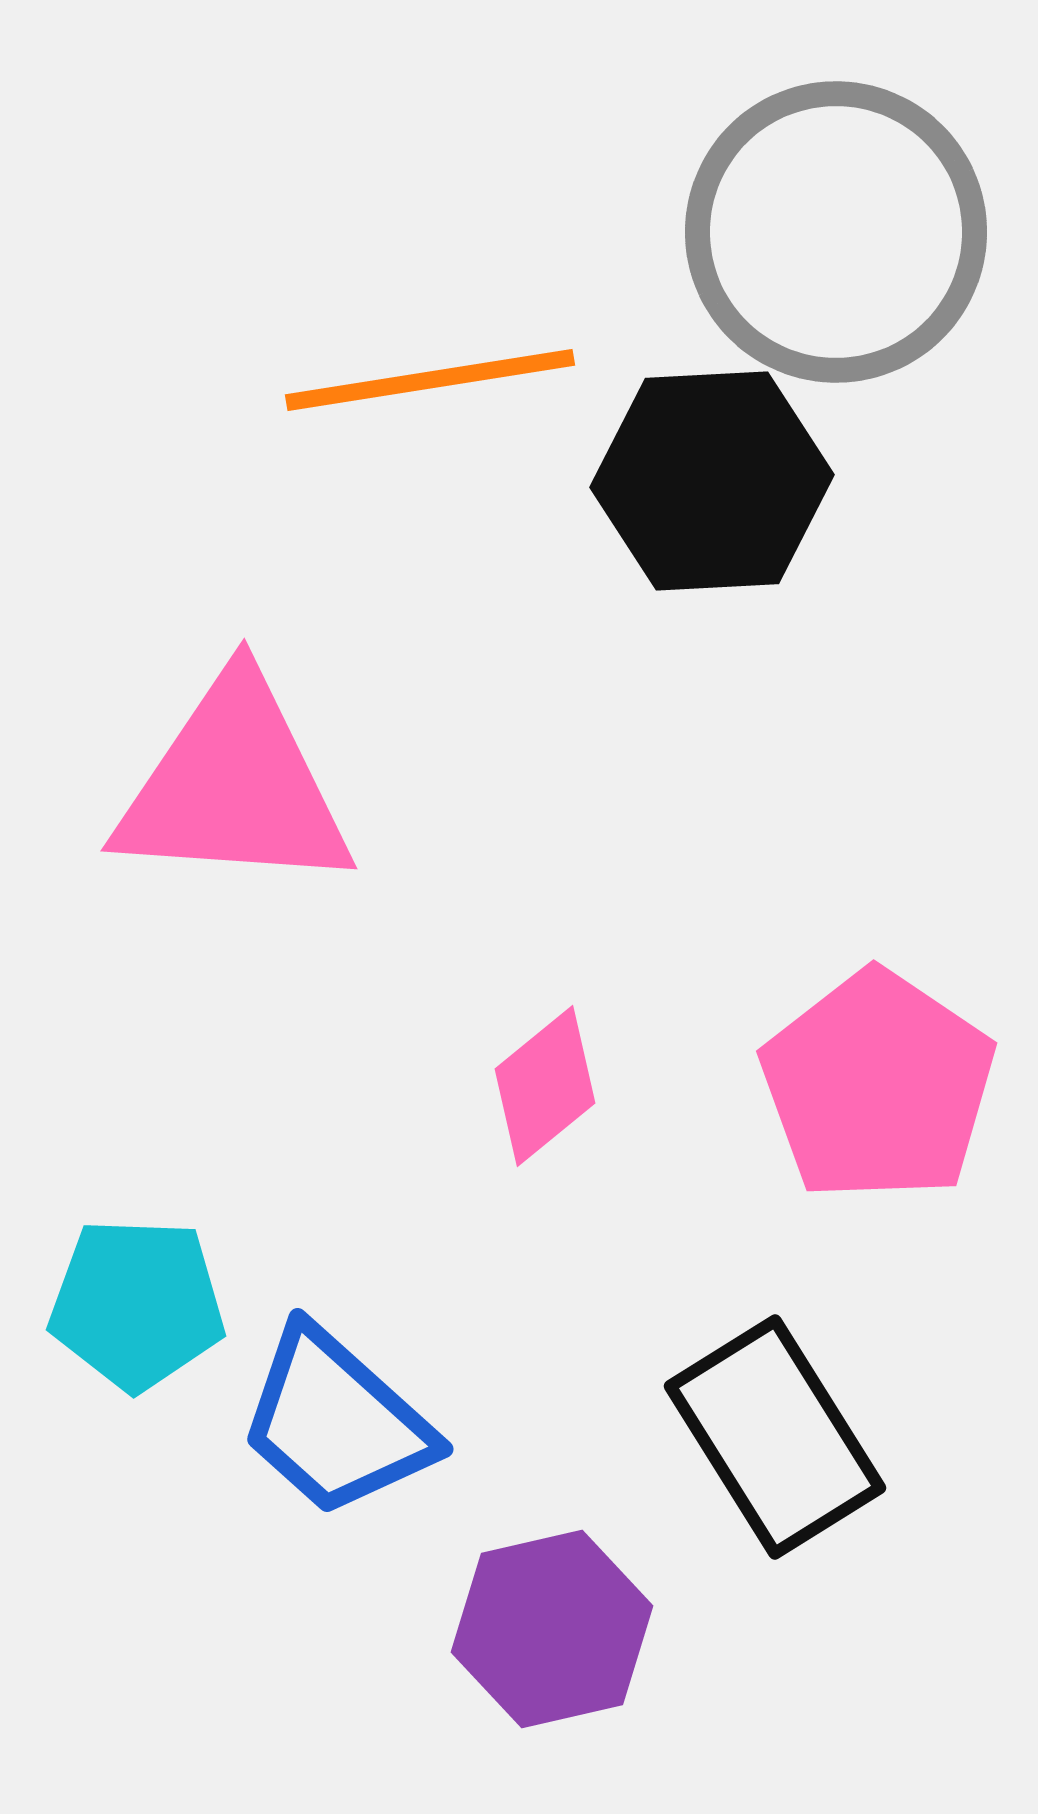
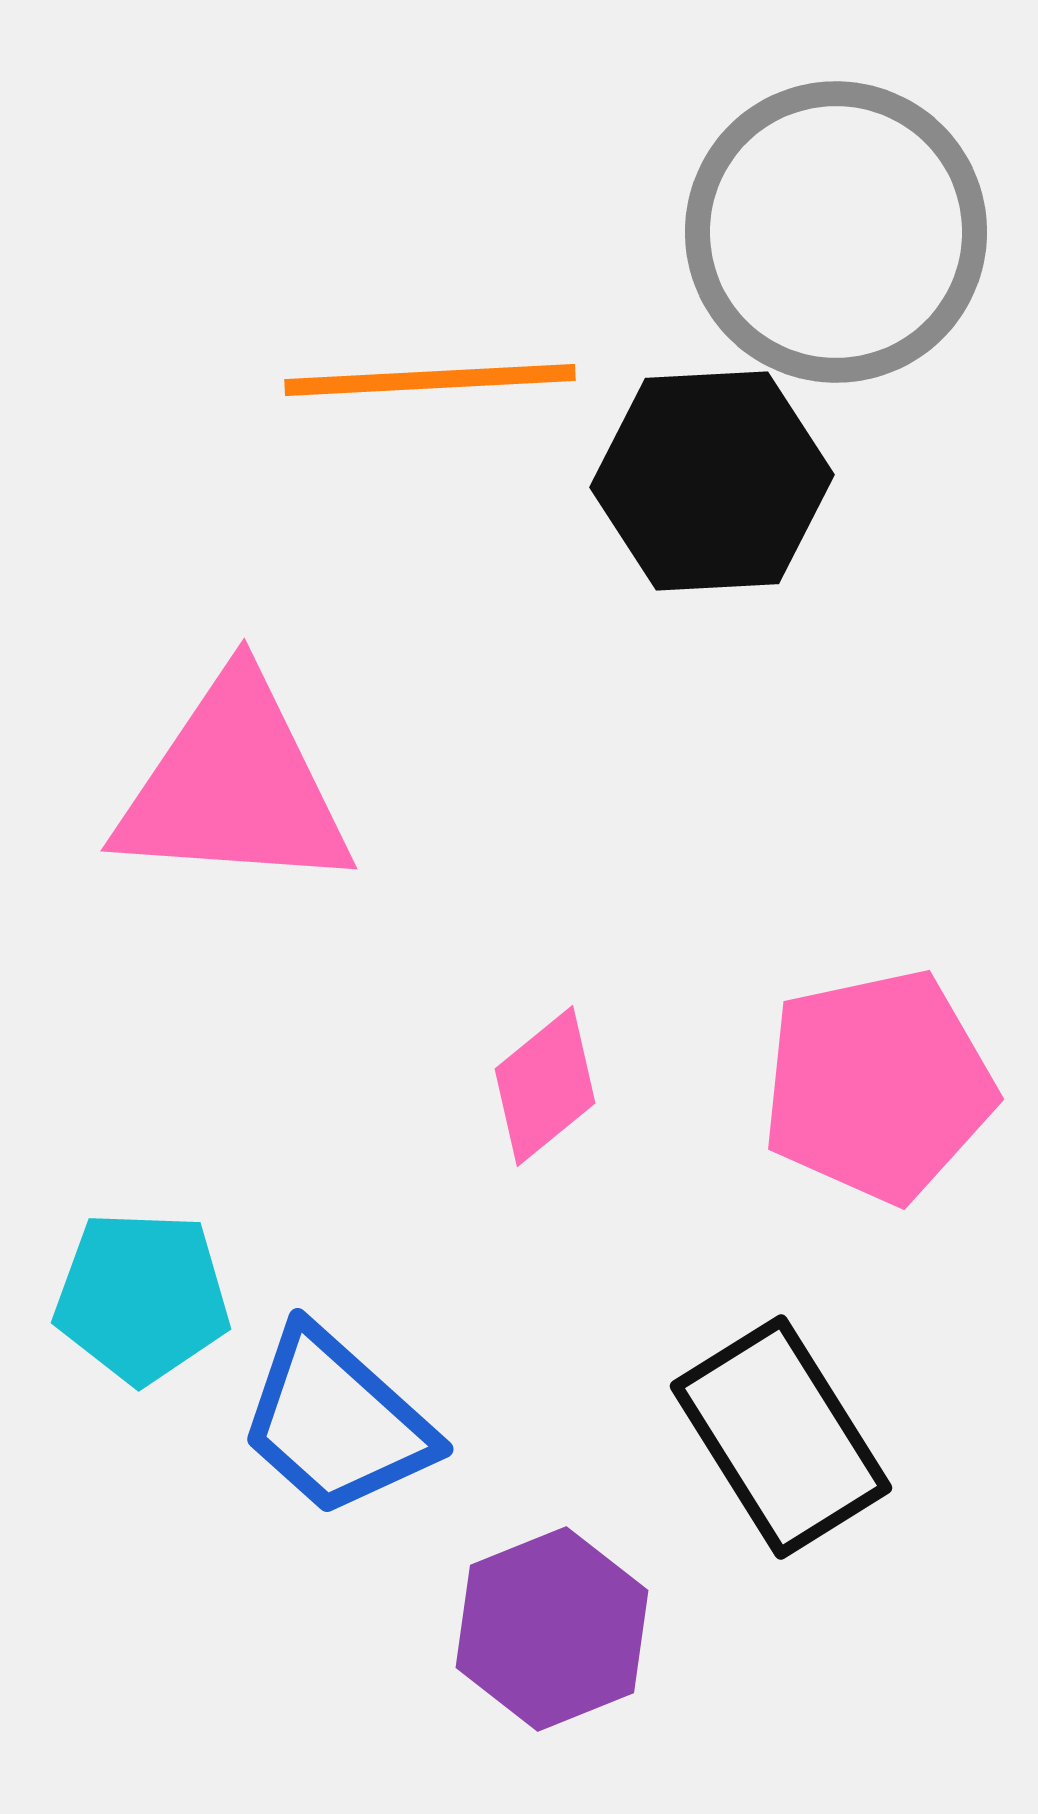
orange line: rotated 6 degrees clockwise
pink pentagon: rotated 26 degrees clockwise
cyan pentagon: moved 5 px right, 7 px up
black rectangle: moved 6 px right
purple hexagon: rotated 9 degrees counterclockwise
